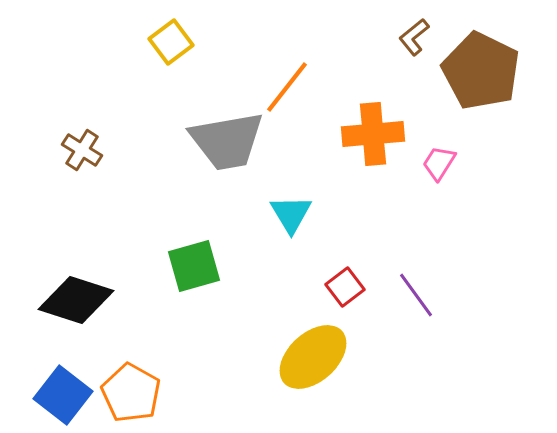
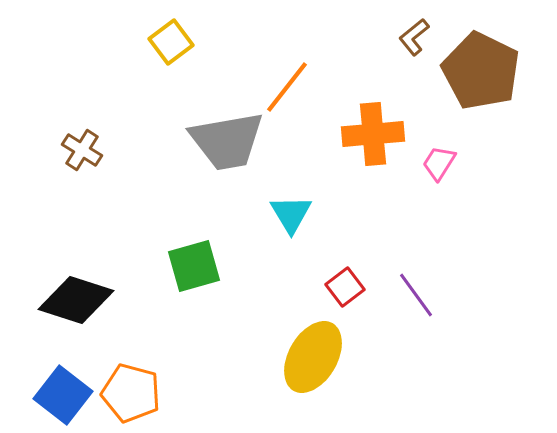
yellow ellipse: rotated 18 degrees counterclockwise
orange pentagon: rotated 14 degrees counterclockwise
